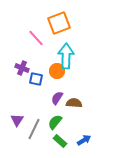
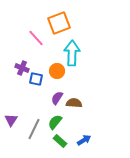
cyan arrow: moved 6 px right, 3 px up
purple triangle: moved 6 px left
